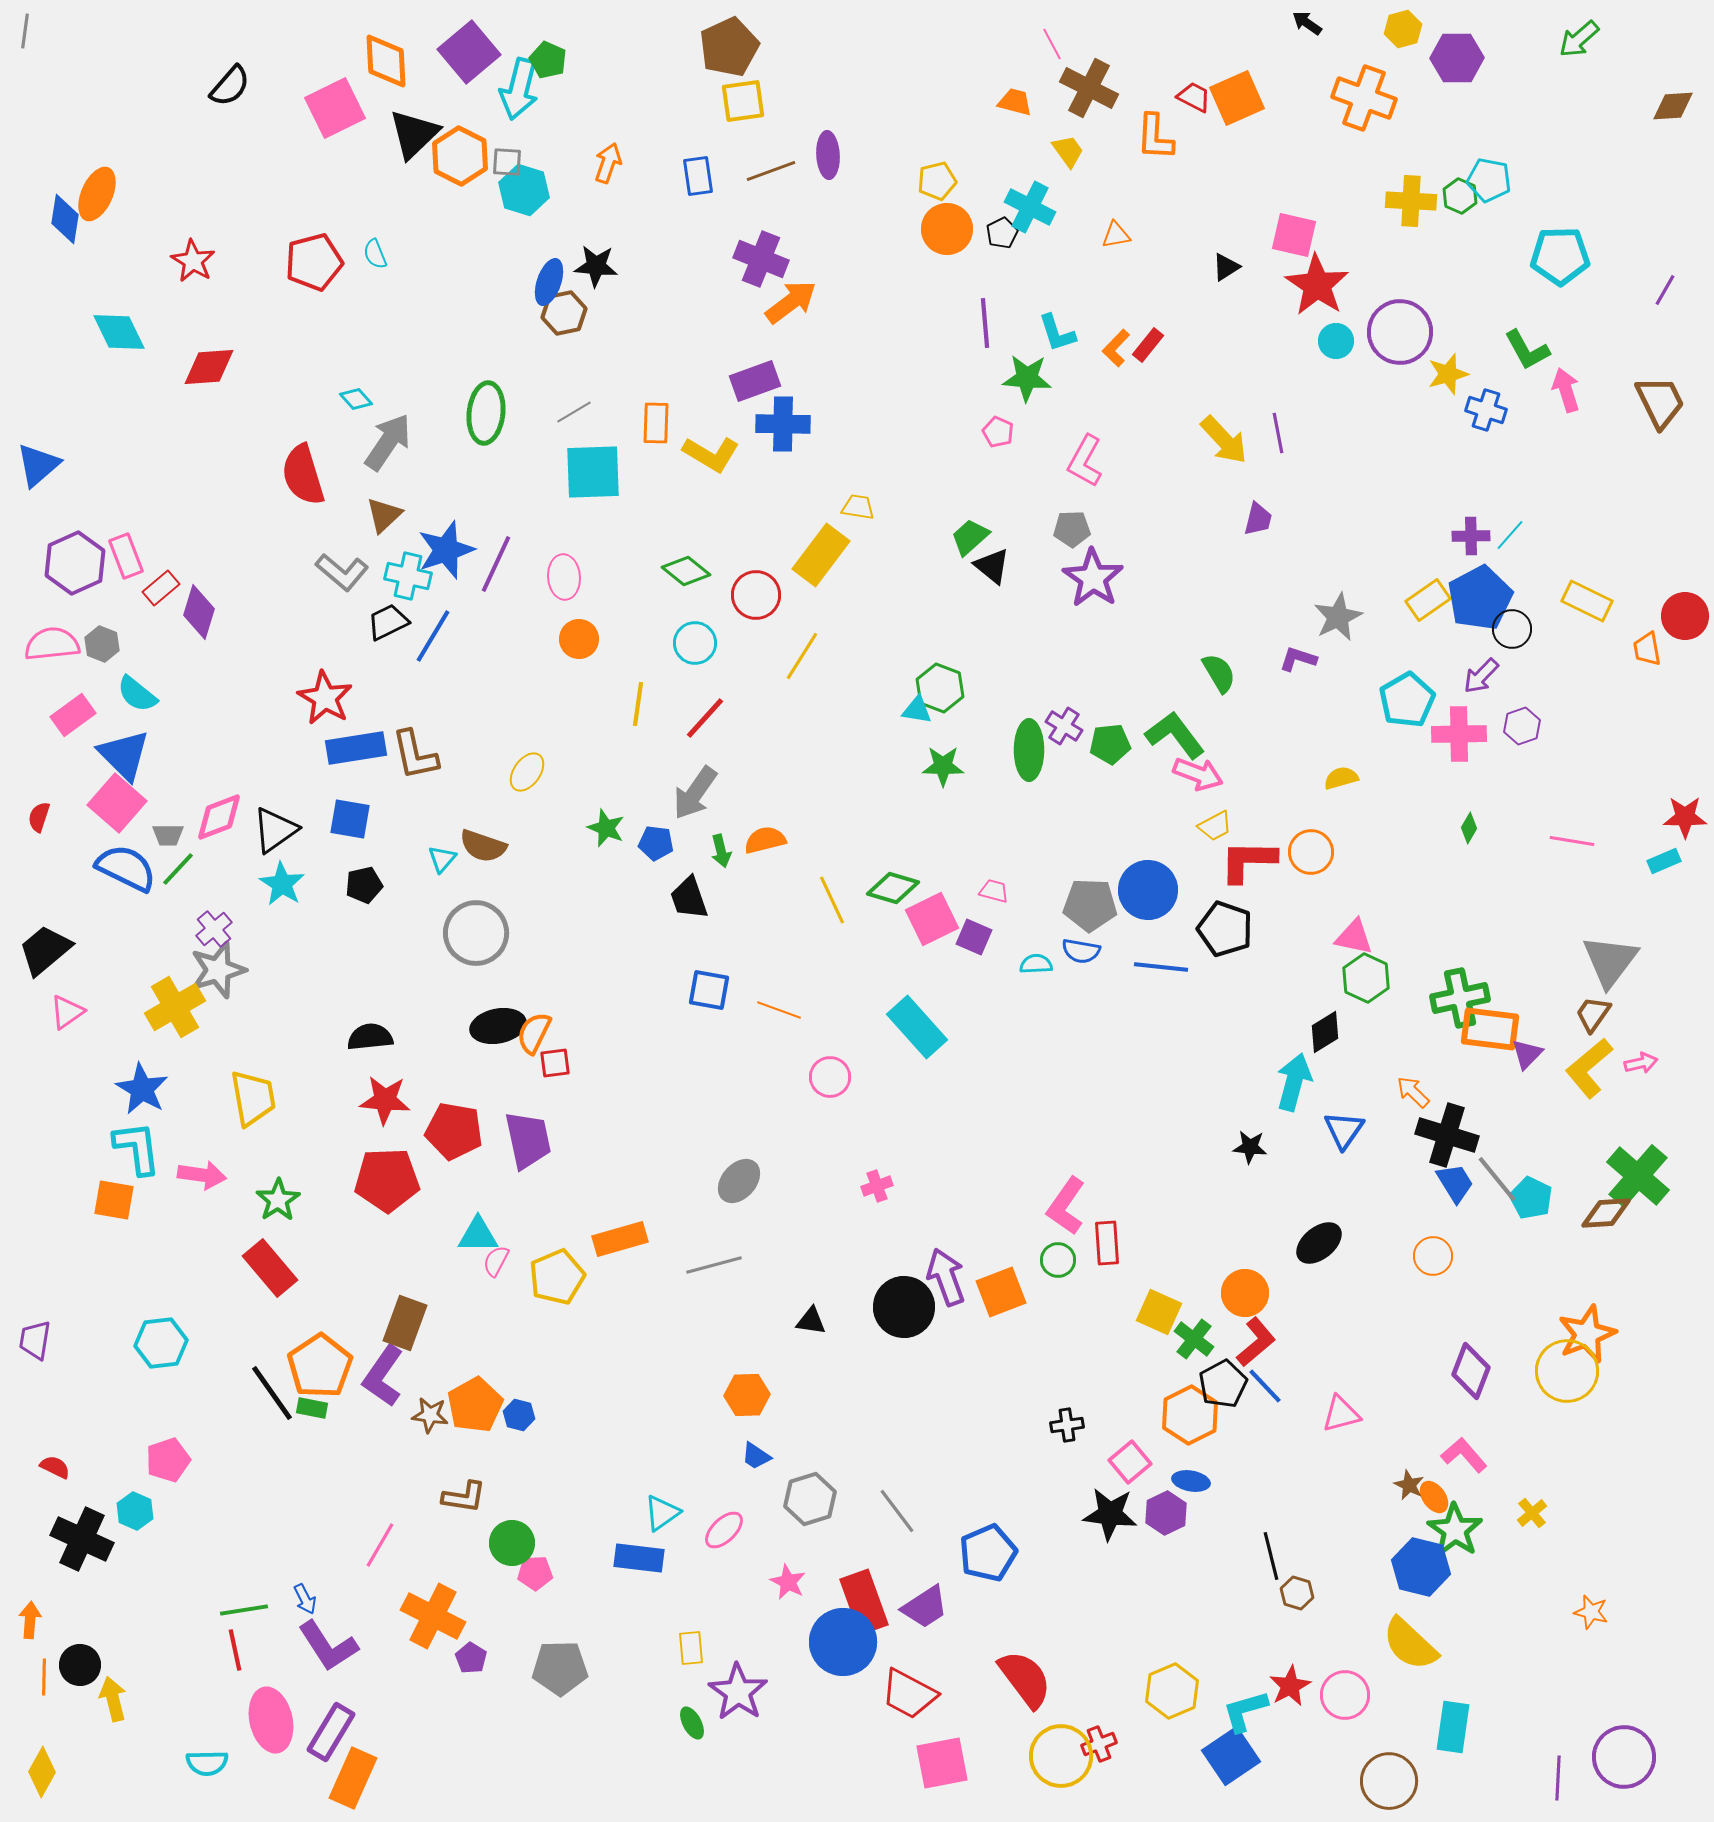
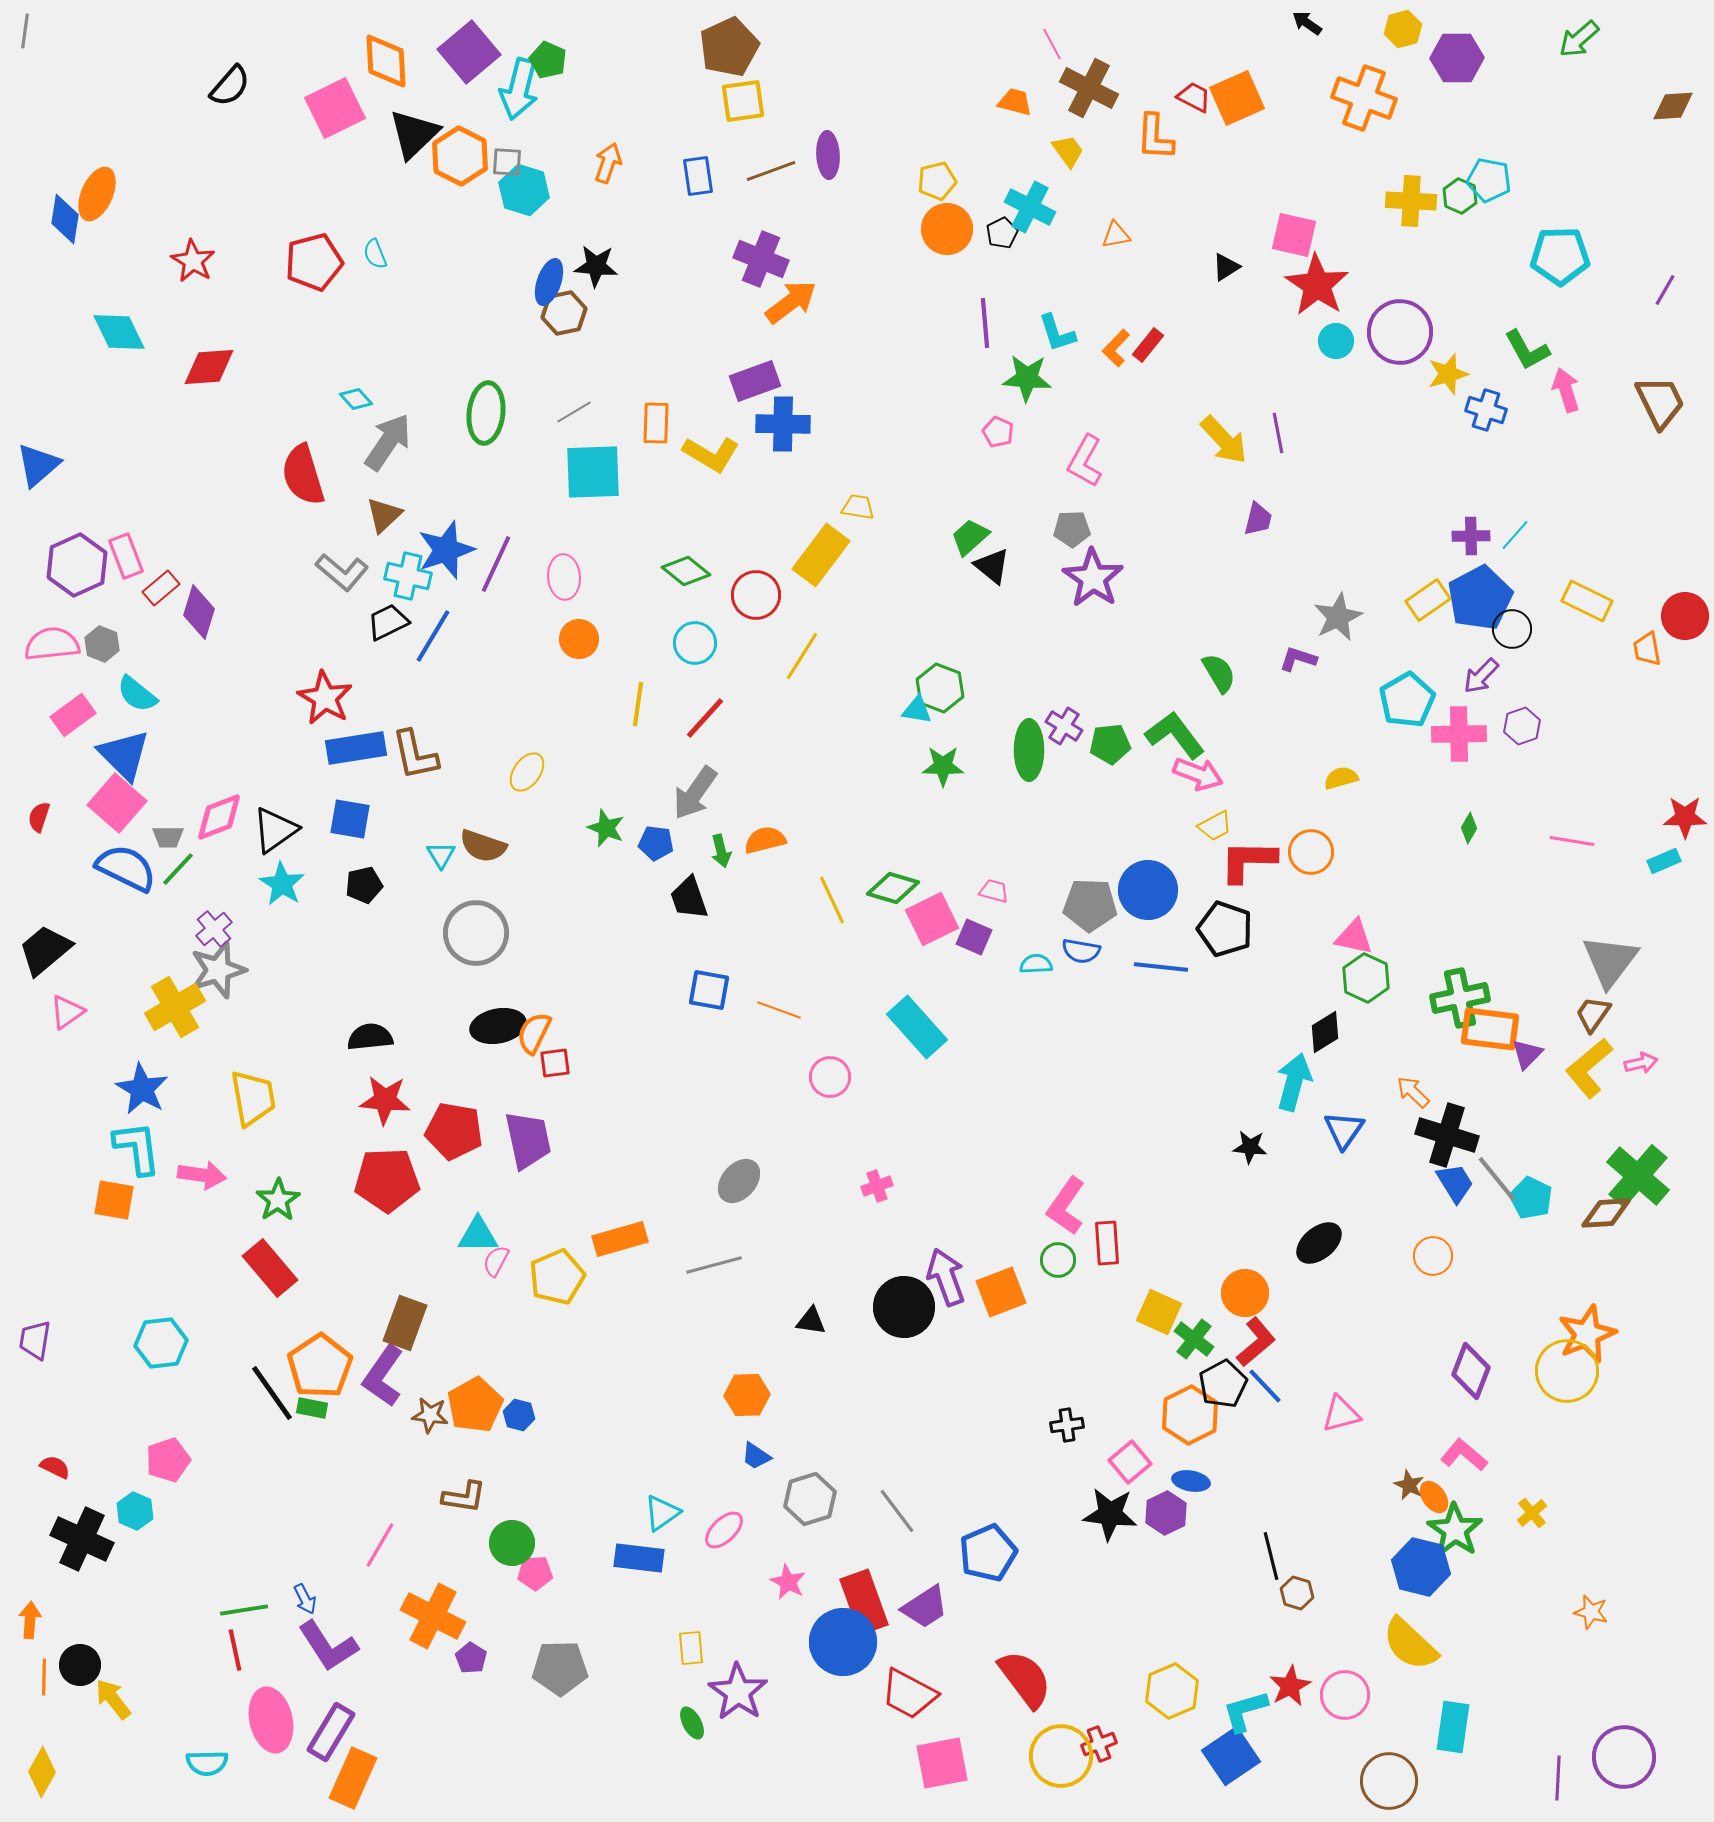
cyan line at (1510, 535): moved 5 px right
purple hexagon at (75, 563): moved 2 px right, 2 px down
gray trapezoid at (168, 835): moved 2 px down
cyan triangle at (442, 859): moved 1 px left, 4 px up; rotated 12 degrees counterclockwise
pink L-shape at (1464, 1455): rotated 9 degrees counterclockwise
yellow arrow at (113, 1699): rotated 24 degrees counterclockwise
